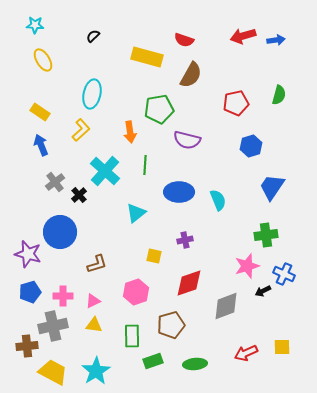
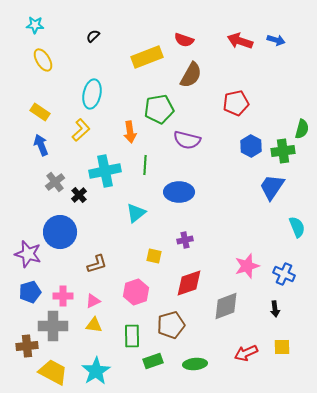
red arrow at (243, 36): moved 3 px left, 5 px down; rotated 35 degrees clockwise
blue arrow at (276, 40): rotated 24 degrees clockwise
yellow rectangle at (147, 57): rotated 36 degrees counterclockwise
green semicircle at (279, 95): moved 23 px right, 34 px down
blue hexagon at (251, 146): rotated 15 degrees counterclockwise
cyan cross at (105, 171): rotated 36 degrees clockwise
cyan semicircle at (218, 200): moved 79 px right, 27 px down
green cross at (266, 235): moved 17 px right, 84 px up
black arrow at (263, 291): moved 12 px right, 18 px down; rotated 70 degrees counterclockwise
gray cross at (53, 326): rotated 12 degrees clockwise
